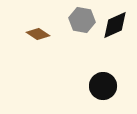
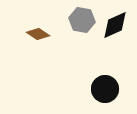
black circle: moved 2 px right, 3 px down
